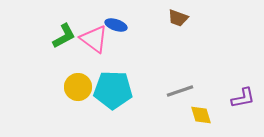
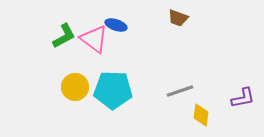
yellow circle: moved 3 px left
yellow diamond: rotated 25 degrees clockwise
